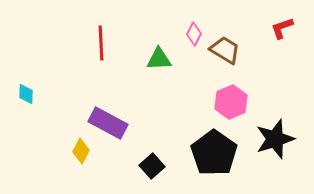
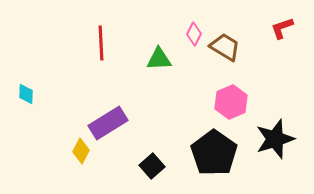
brown trapezoid: moved 3 px up
purple rectangle: rotated 60 degrees counterclockwise
